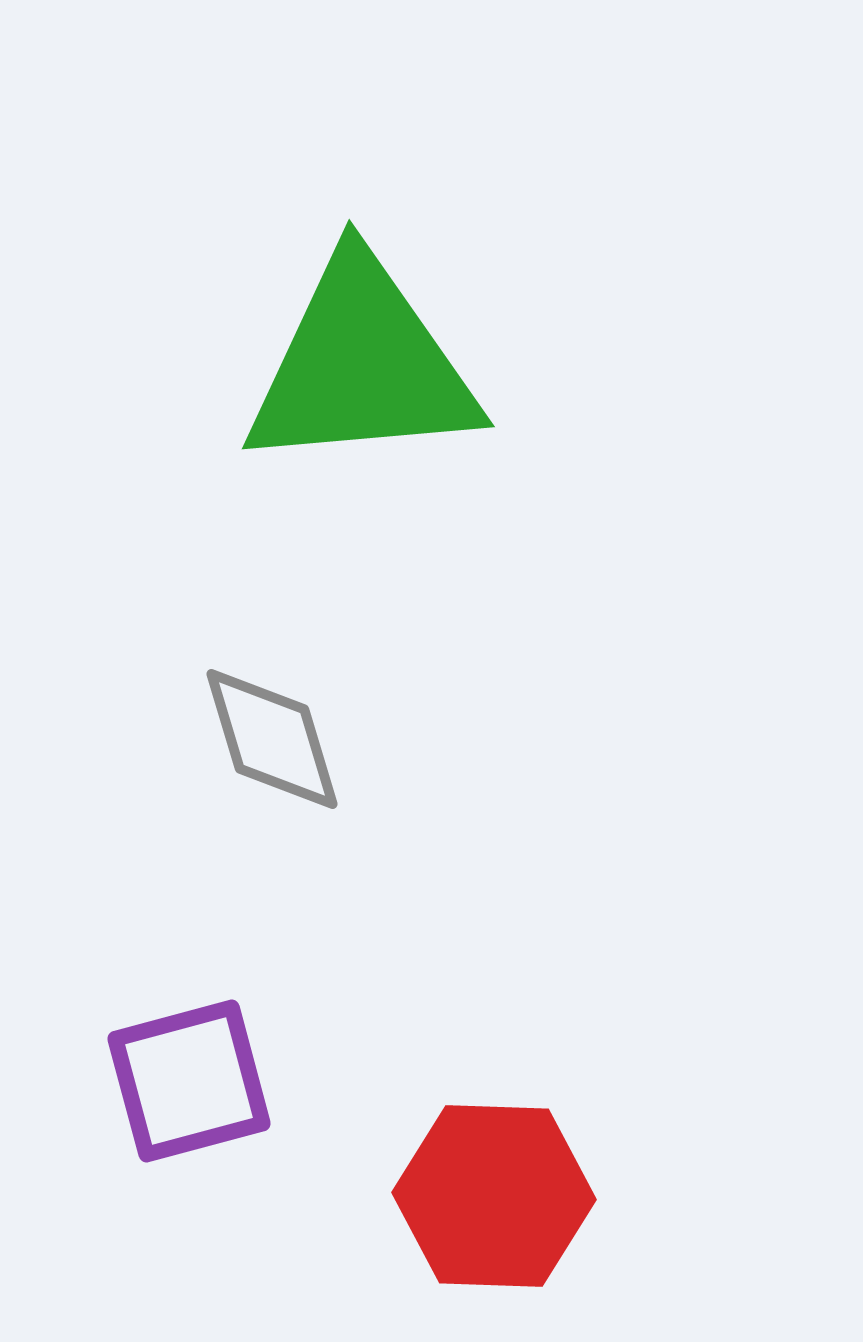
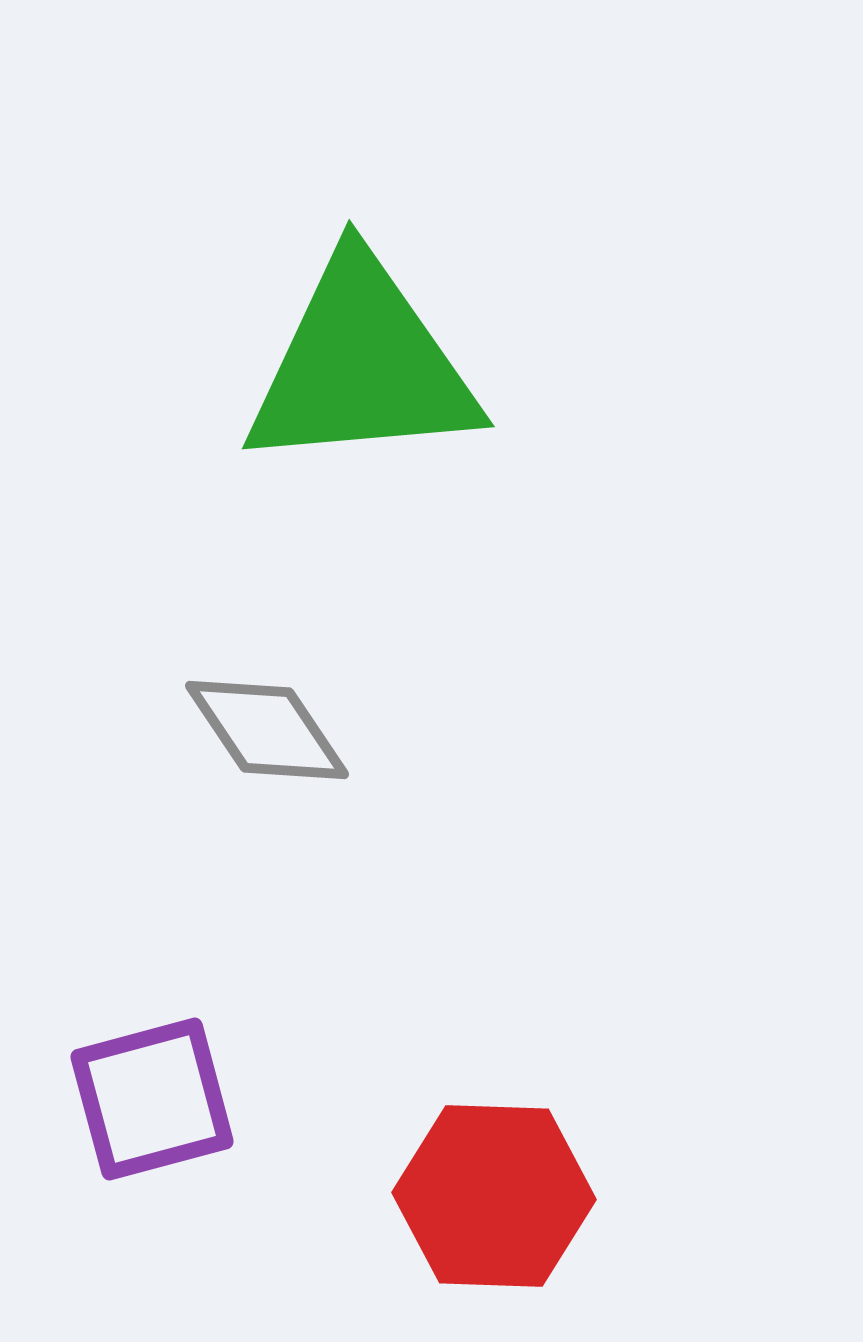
gray diamond: moved 5 px left, 9 px up; rotated 17 degrees counterclockwise
purple square: moved 37 px left, 18 px down
